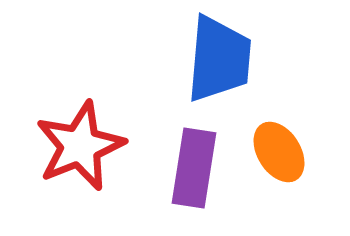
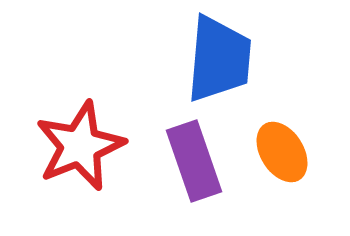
orange ellipse: moved 3 px right
purple rectangle: moved 7 px up; rotated 28 degrees counterclockwise
